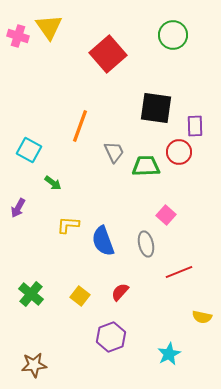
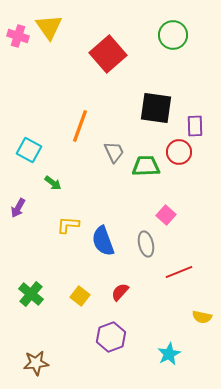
brown star: moved 2 px right, 2 px up
